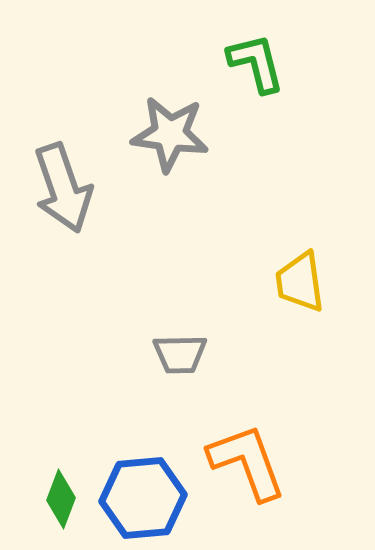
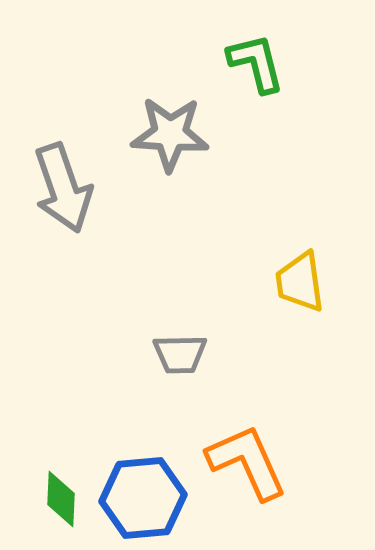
gray star: rotated 4 degrees counterclockwise
orange L-shape: rotated 4 degrees counterclockwise
green diamond: rotated 18 degrees counterclockwise
